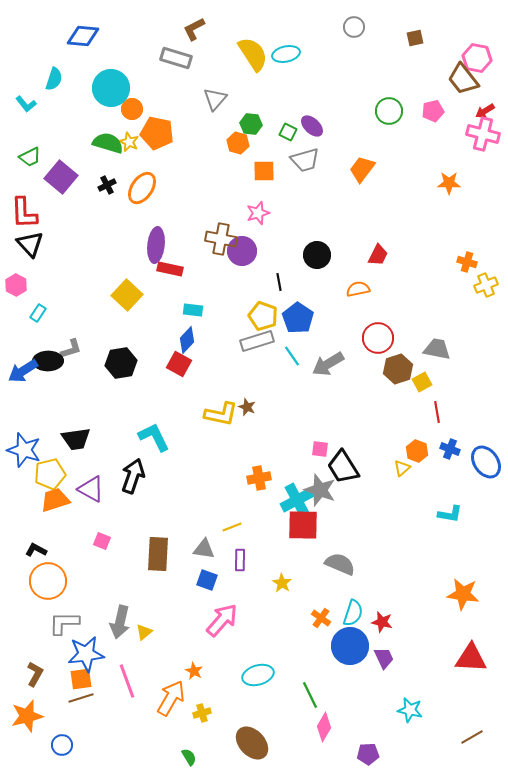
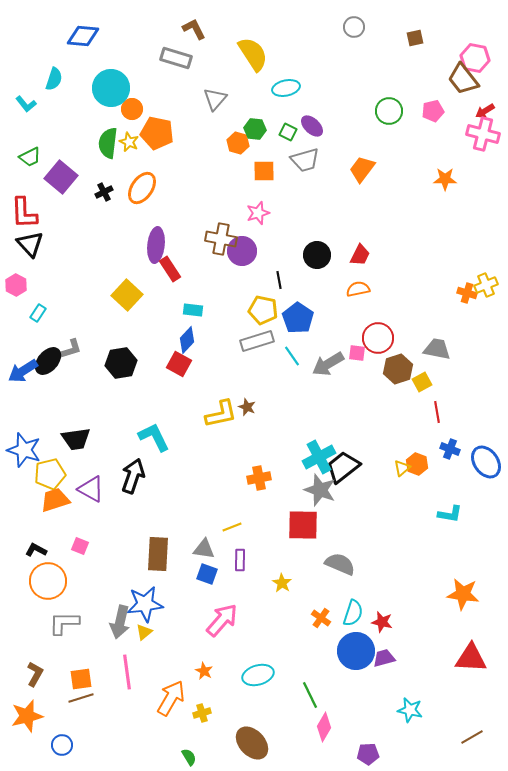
brown L-shape at (194, 29): rotated 90 degrees clockwise
cyan ellipse at (286, 54): moved 34 px down
pink hexagon at (477, 58): moved 2 px left
green hexagon at (251, 124): moved 4 px right, 5 px down
green semicircle at (108, 143): rotated 100 degrees counterclockwise
orange star at (449, 183): moved 4 px left, 4 px up
black cross at (107, 185): moved 3 px left, 7 px down
red trapezoid at (378, 255): moved 18 px left
orange cross at (467, 262): moved 31 px down
red rectangle at (170, 269): rotated 45 degrees clockwise
black line at (279, 282): moved 2 px up
yellow pentagon at (263, 316): moved 6 px up; rotated 8 degrees counterclockwise
black ellipse at (48, 361): rotated 48 degrees counterclockwise
yellow L-shape at (221, 414): rotated 24 degrees counterclockwise
pink square at (320, 449): moved 37 px right, 96 px up
orange hexagon at (417, 451): moved 13 px down
black trapezoid at (343, 467): rotated 84 degrees clockwise
cyan cross at (297, 500): moved 22 px right, 43 px up
pink square at (102, 541): moved 22 px left, 5 px down
blue square at (207, 580): moved 6 px up
blue circle at (350, 646): moved 6 px right, 5 px down
blue star at (86, 654): moved 59 px right, 50 px up
purple trapezoid at (384, 658): rotated 80 degrees counterclockwise
orange star at (194, 671): moved 10 px right
pink line at (127, 681): moved 9 px up; rotated 12 degrees clockwise
